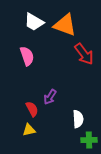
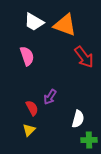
red arrow: moved 3 px down
red semicircle: moved 1 px up
white semicircle: rotated 18 degrees clockwise
yellow triangle: rotated 32 degrees counterclockwise
